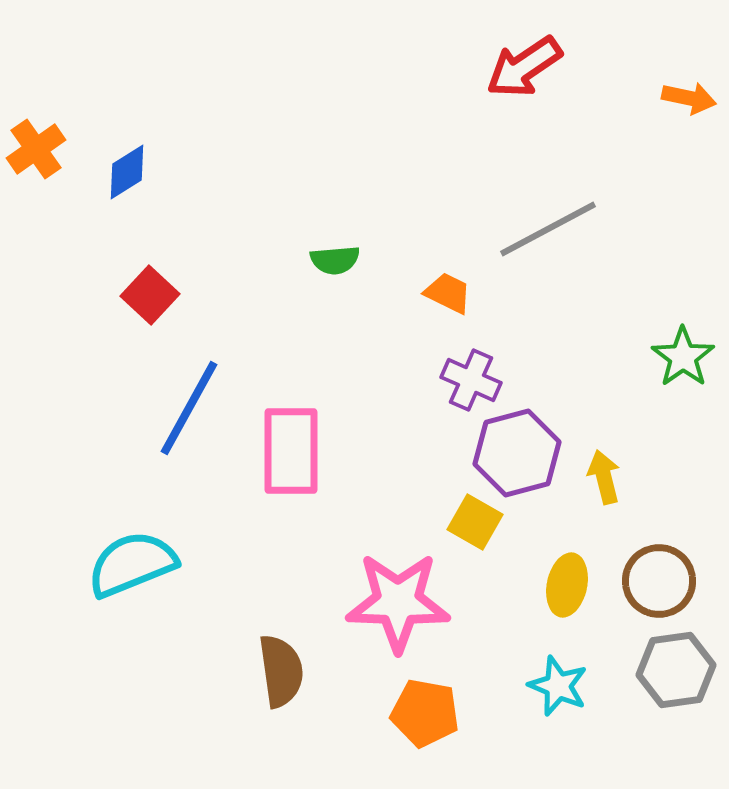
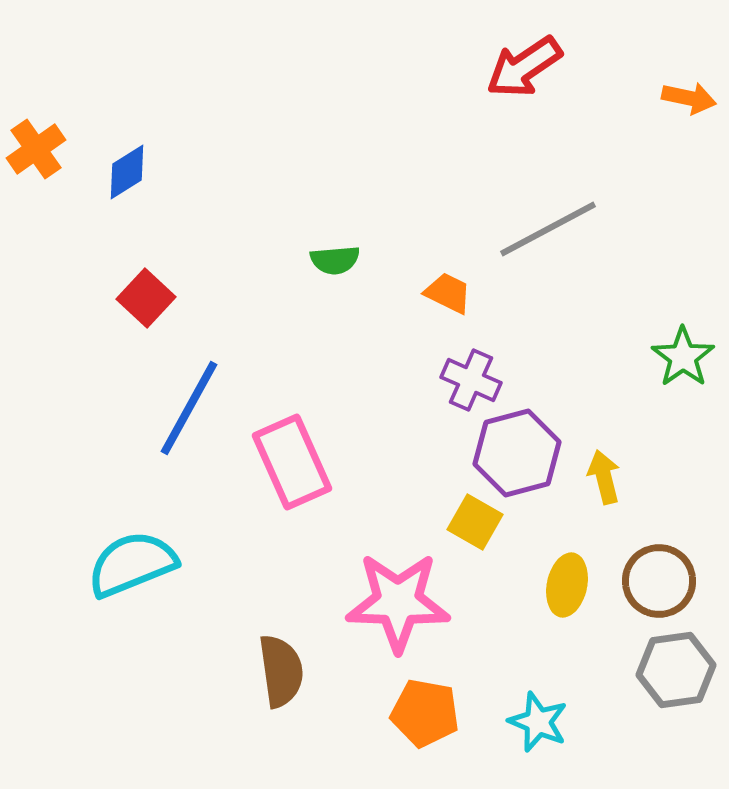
red square: moved 4 px left, 3 px down
pink rectangle: moved 1 px right, 11 px down; rotated 24 degrees counterclockwise
cyan star: moved 20 px left, 36 px down
